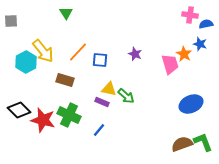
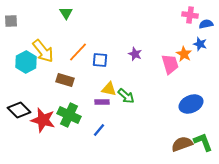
purple rectangle: rotated 24 degrees counterclockwise
